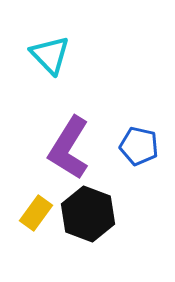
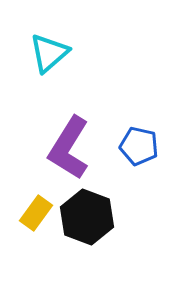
cyan triangle: moved 1 px left, 2 px up; rotated 33 degrees clockwise
black hexagon: moved 1 px left, 3 px down
